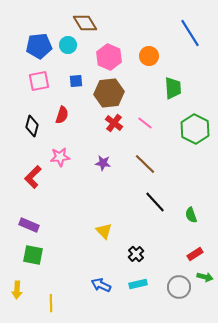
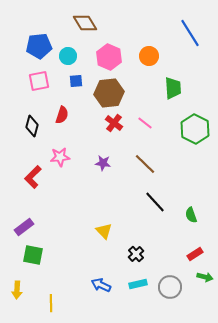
cyan circle: moved 11 px down
purple rectangle: moved 5 px left, 2 px down; rotated 60 degrees counterclockwise
gray circle: moved 9 px left
